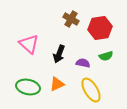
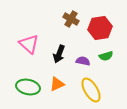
purple semicircle: moved 2 px up
